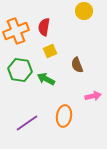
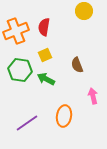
yellow square: moved 5 px left, 4 px down
pink arrow: rotated 91 degrees counterclockwise
